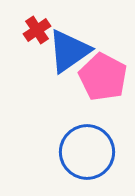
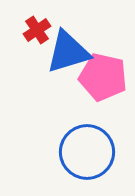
blue triangle: moved 1 px left, 1 px down; rotated 18 degrees clockwise
pink pentagon: rotated 15 degrees counterclockwise
